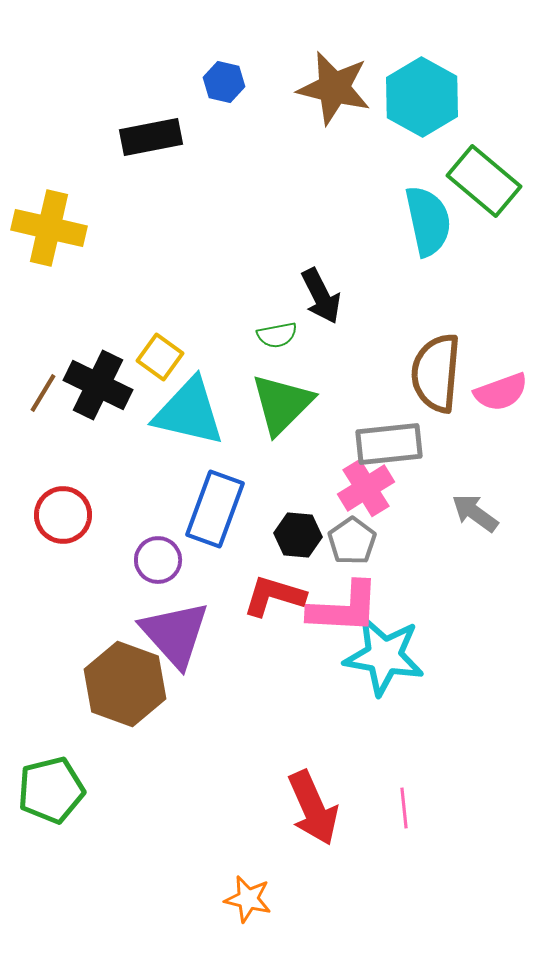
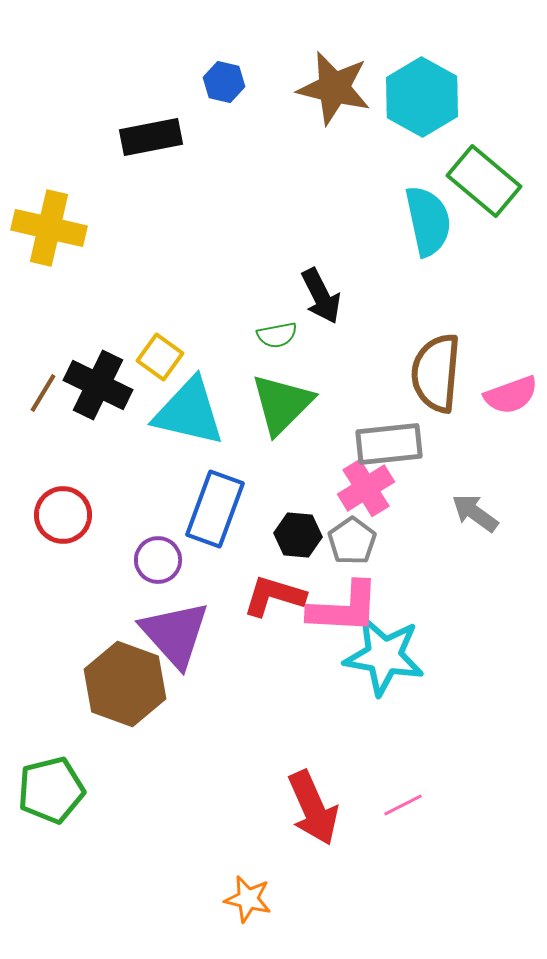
pink semicircle: moved 10 px right, 3 px down
pink line: moved 1 px left, 3 px up; rotated 69 degrees clockwise
